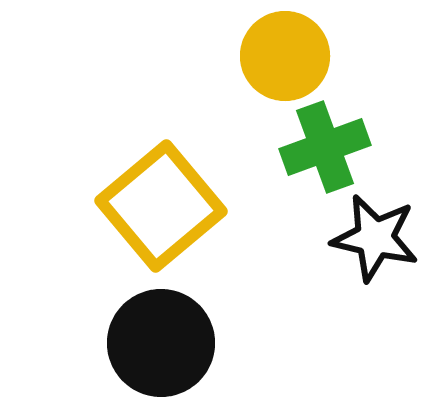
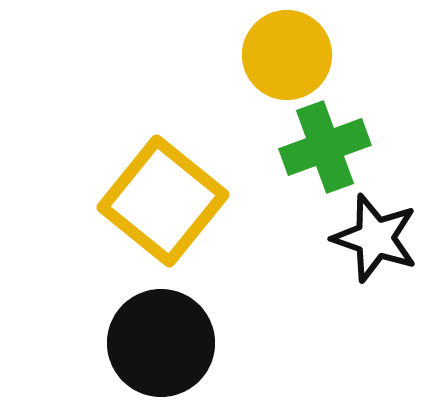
yellow circle: moved 2 px right, 1 px up
yellow square: moved 2 px right, 5 px up; rotated 11 degrees counterclockwise
black star: rotated 6 degrees clockwise
